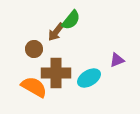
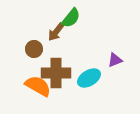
green semicircle: moved 2 px up
purple triangle: moved 2 px left
orange semicircle: moved 4 px right, 1 px up
